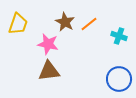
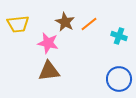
yellow trapezoid: rotated 65 degrees clockwise
pink star: moved 1 px up
